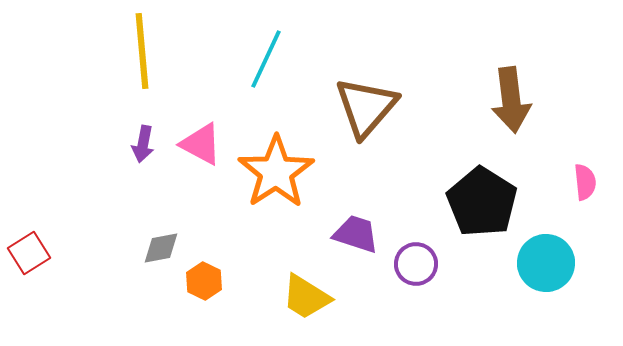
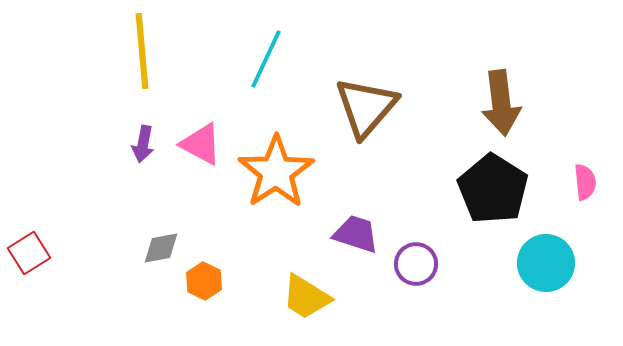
brown arrow: moved 10 px left, 3 px down
black pentagon: moved 11 px right, 13 px up
